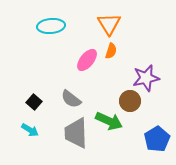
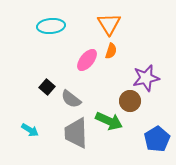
black square: moved 13 px right, 15 px up
